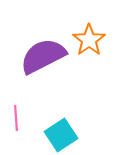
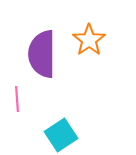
purple semicircle: moved 1 px left, 2 px up; rotated 63 degrees counterclockwise
pink line: moved 1 px right, 19 px up
